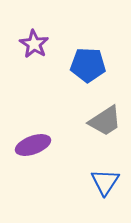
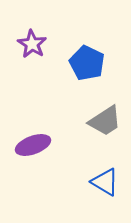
purple star: moved 2 px left
blue pentagon: moved 1 px left, 2 px up; rotated 24 degrees clockwise
blue triangle: rotated 32 degrees counterclockwise
